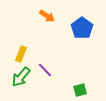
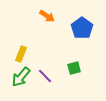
purple line: moved 6 px down
green square: moved 6 px left, 22 px up
